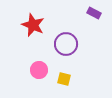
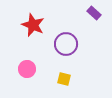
purple rectangle: rotated 16 degrees clockwise
pink circle: moved 12 px left, 1 px up
